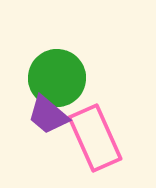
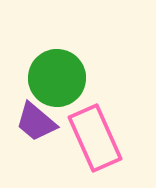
purple trapezoid: moved 12 px left, 7 px down
